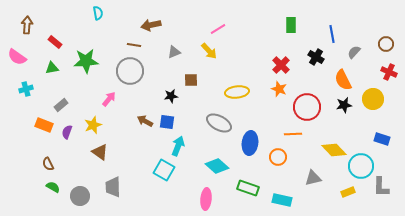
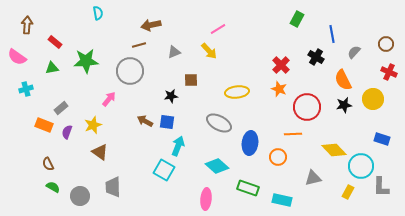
green rectangle at (291, 25): moved 6 px right, 6 px up; rotated 28 degrees clockwise
brown line at (134, 45): moved 5 px right; rotated 24 degrees counterclockwise
gray rectangle at (61, 105): moved 3 px down
yellow rectangle at (348, 192): rotated 40 degrees counterclockwise
